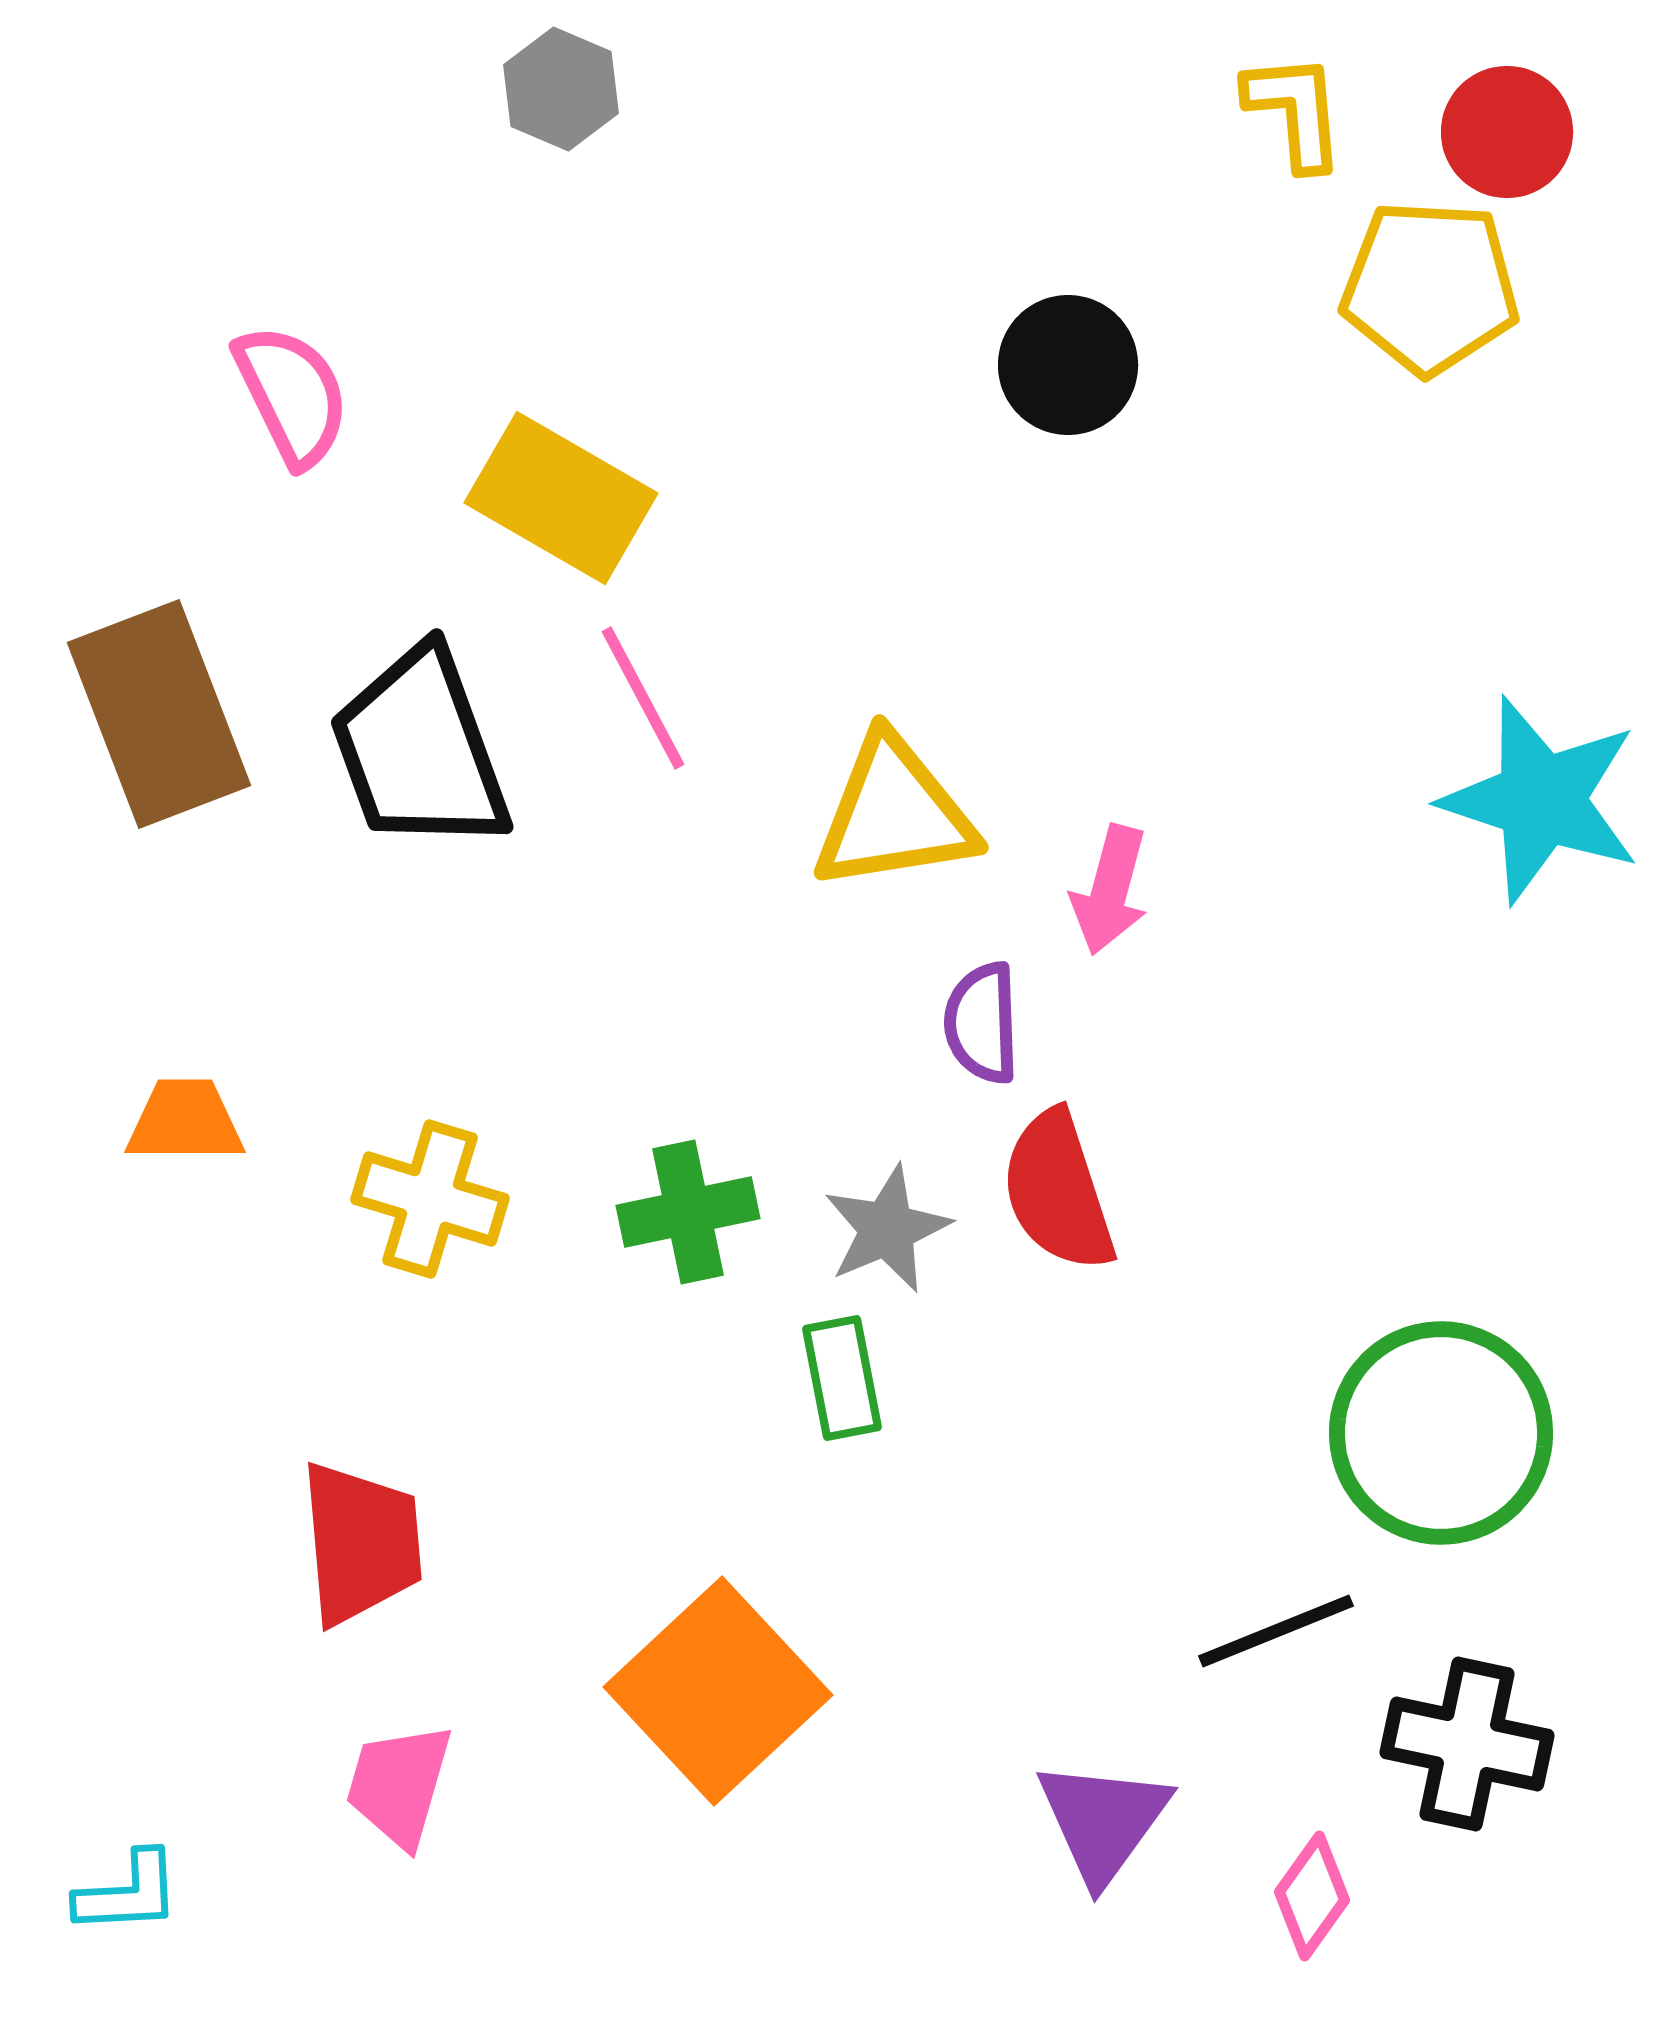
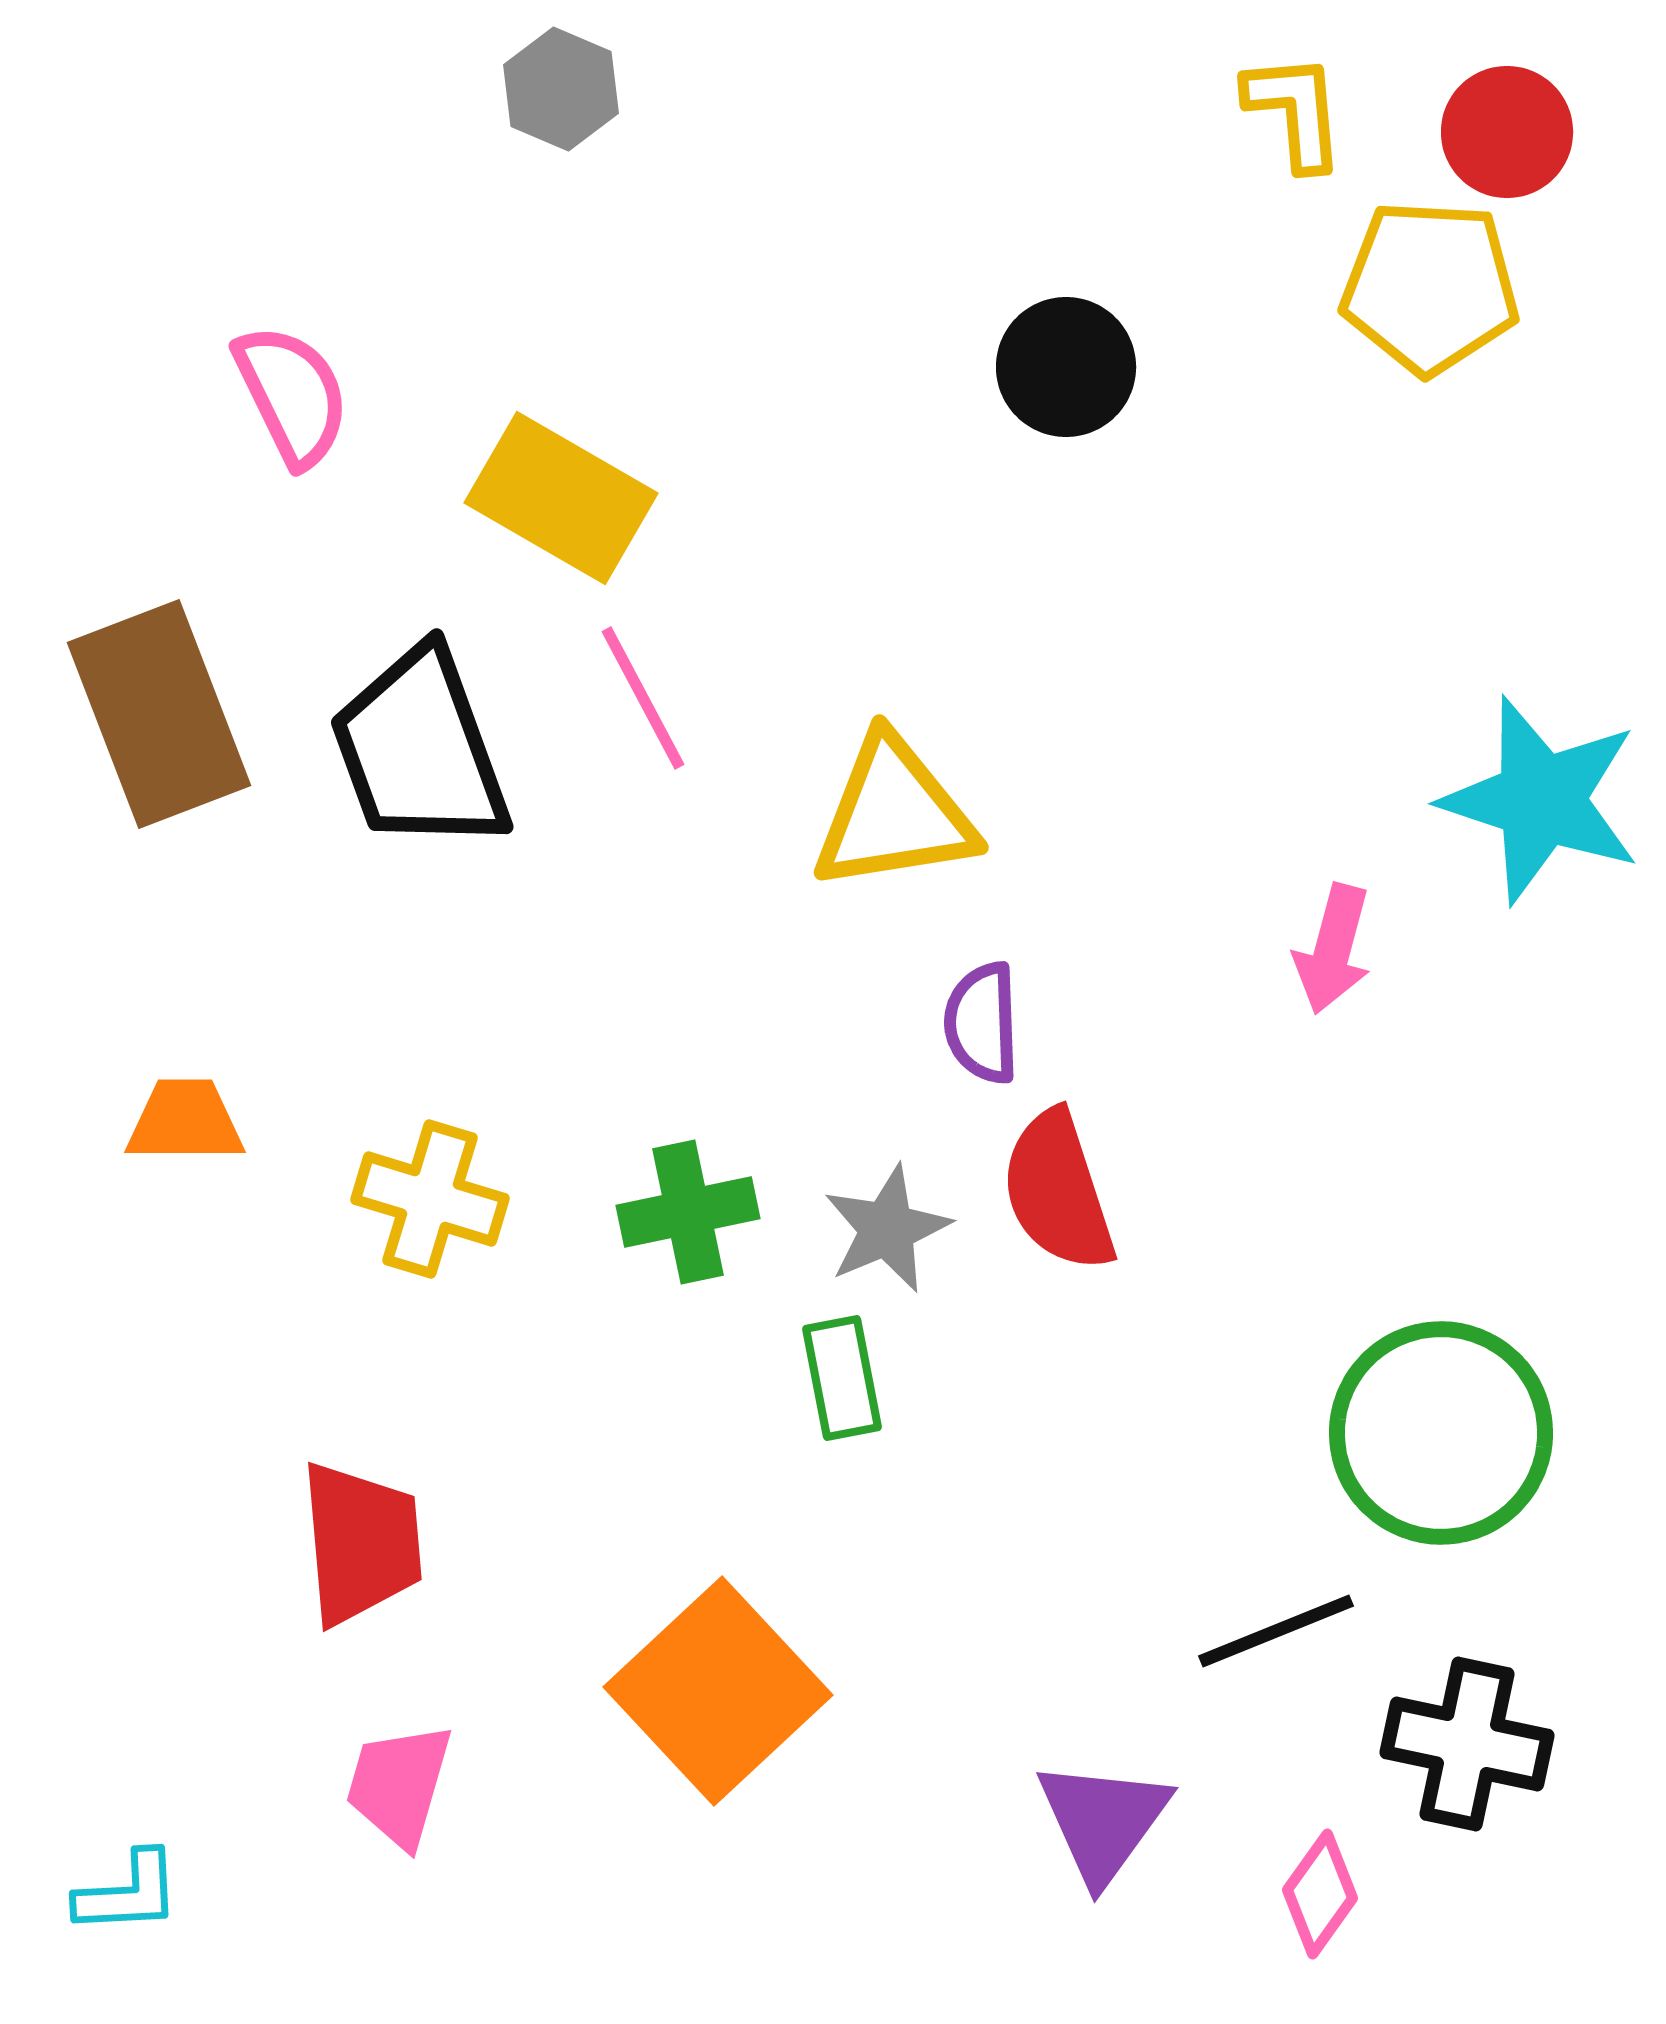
black circle: moved 2 px left, 2 px down
pink arrow: moved 223 px right, 59 px down
pink diamond: moved 8 px right, 2 px up
